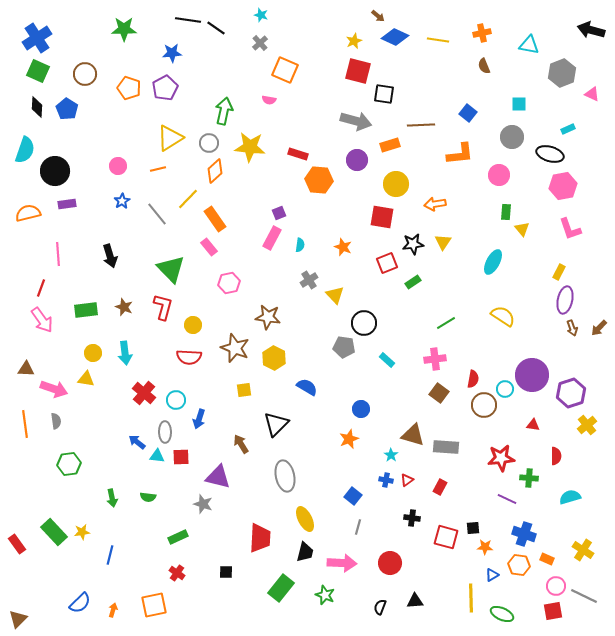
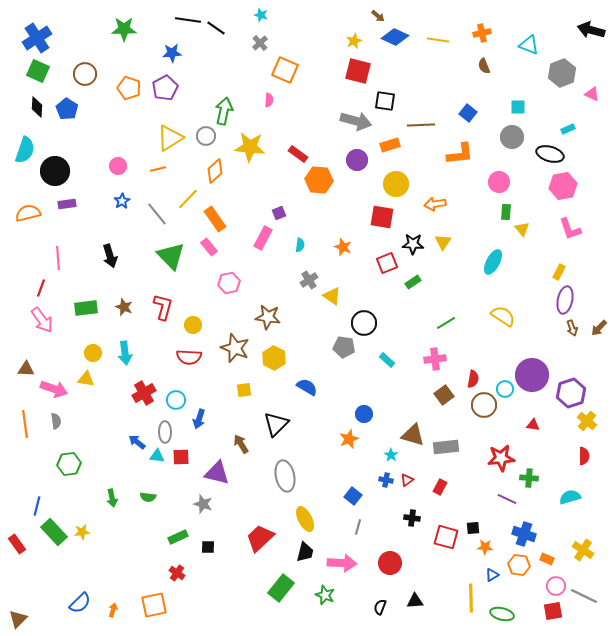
cyan triangle at (529, 45): rotated 10 degrees clockwise
black square at (384, 94): moved 1 px right, 7 px down
pink semicircle at (269, 100): rotated 96 degrees counterclockwise
cyan square at (519, 104): moved 1 px left, 3 px down
gray circle at (209, 143): moved 3 px left, 7 px up
red rectangle at (298, 154): rotated 18 degrees clockwise
pink circle at (499, 175): moved 7 px down
pink rectangle at (272, 238): moved 9 px left
black star at (413, 244): rotated 10 degrees clockwise
pink line at (58, 254): moved 4 px down
green triangle at (171, 269): moved 13 px up
yellow triangle at (335, 295): moved 3 px left, 1 px down; rotated 12 degrees counterclockwise
green rectangle at (86, 310): moved 2 px up
red cross at (144, 393): rotated 20 degrees clockwise
brown square at (439, 393): moved 5 px right, 2 px down; rotated 18 degrees clockwise
blue circle at (361, 409): moved 3 px right, 5 px down
yellow cross at (587, 425): moved 4 px up; rotated 12 degrees counterclockwise
gray rectangle at (446, 447): rotated 10 degrees counterclockwise
red semicircle at (556, 456): moved 28 px right
purple triangle at (218, 477): moved 1 px left, 4 px up
red trapezoid at (260, 538): rotated 136 degrees counterclockwise
blue line at (110, 555): moved 73 px left, 49 px up
black square at (226, 572): moved 18 px left, 25 px up
green ellipse at (502, 614): rotated 10 degrees counterclockwise
